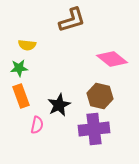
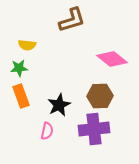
brown hexagon: rotated 15 degrees counterclockwise
pink semicircle: moved 10 px right, 6 px down
